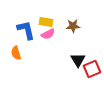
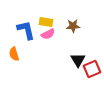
orange semicircle: moved 2 px left, 1 px down
